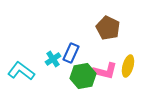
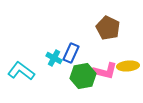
cyan cross: moved 1 px right, 1 px up; rotated 28 degrees counterclockwise
yellow ellipse: rotated 70 degrees clockwise
